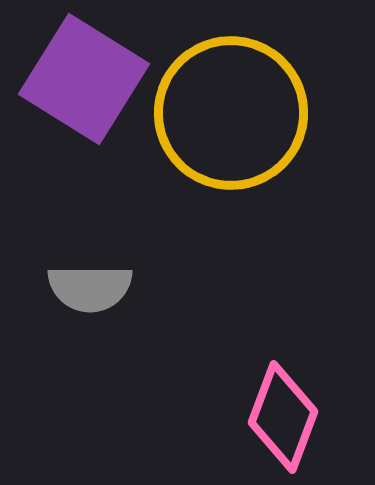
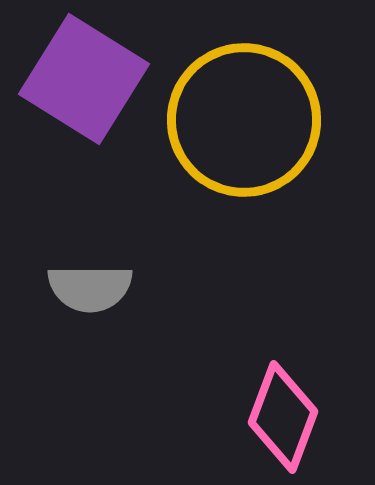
yellow circle: moved 13 px right, 7 px down
